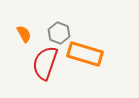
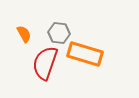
gray hexagon: rotated 15 degrees counterclockwise
